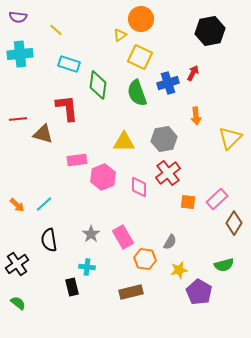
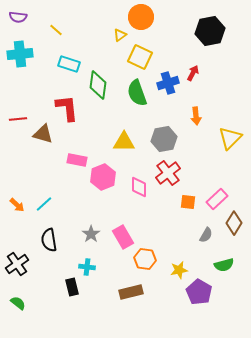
orange circle at (141, 19): moved 2 px up
pink rectangle at (77, 160): rotated 18 degrees clockwise
gray semicircle at (170, 242): moved 36 px right, 7 px up
